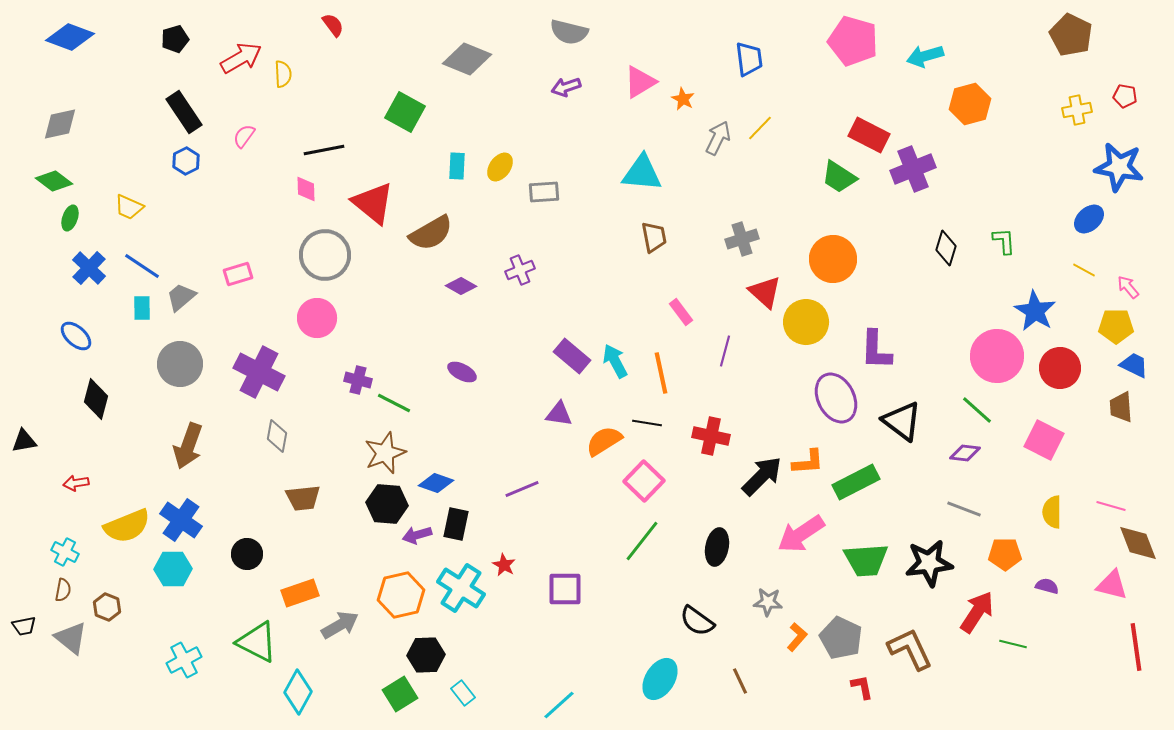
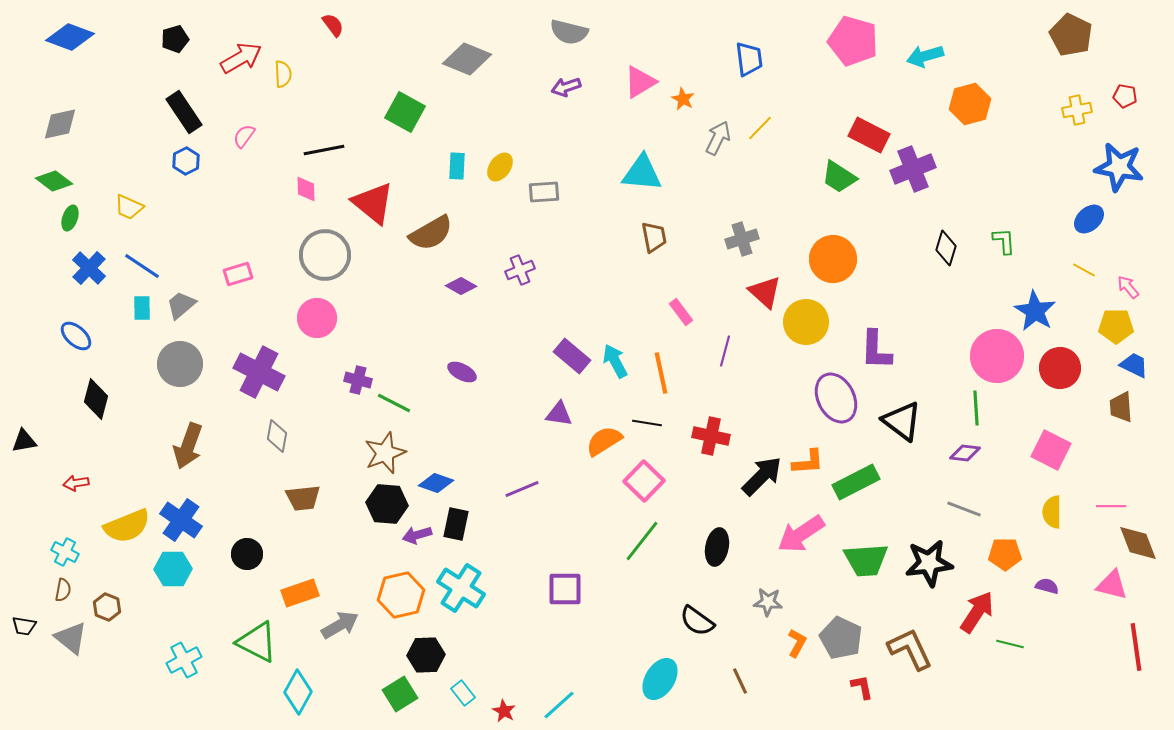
gray trapezoid at (181, 297): moved 8 px down
green line at (977, 410): moved 1 px left, 2 px up; rotated 44 degrees clockwise
pink square at (1044, 440): moved 7 px right, 10 px down
pink line at (1111, 506): rotated 16 degrees counterclockwise
red star at (504, 565): moved 146 px down
black trapezoid at (24, 626): rotated 20 degrees clockwise
orange L-shape at (797, 637): moved 6 px down; rotated 12 degrees counterclockwise
green line at (1013, 644): moved 3 px left
